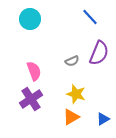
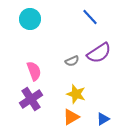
purple semicircle: rotated 35 degrees clockwise
